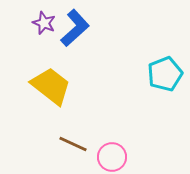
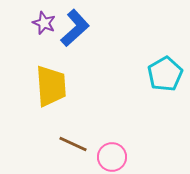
cyan pentagon: rotated 8 degrees counterclockwise
yellow trapezoid: rotated 48 degrees clockwise
